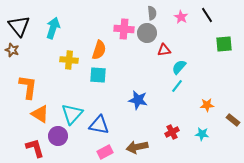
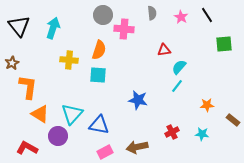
gray circle: moved 44 px left, 18 px up
brown star: moved 13 px down; rotated 24 degrees clockwise
red L-shape: moved 8 px left; rotated 45 degrees counterclockwise
